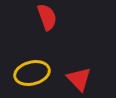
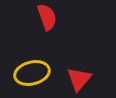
red triangle: rotated 24 degrees clockwise
